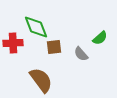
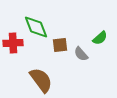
brown square: moved 6 px right, 2 px up
